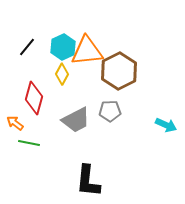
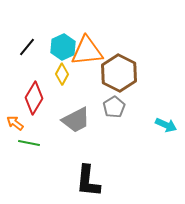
brown hexagon: moved 2 px down; rotated 6 degrees counterclockwise
red diamond: rotated 16 degrees clockwise
gray pentagon: moved 4 px right, 4 px up; rotated 30 degrees counterclockwise
